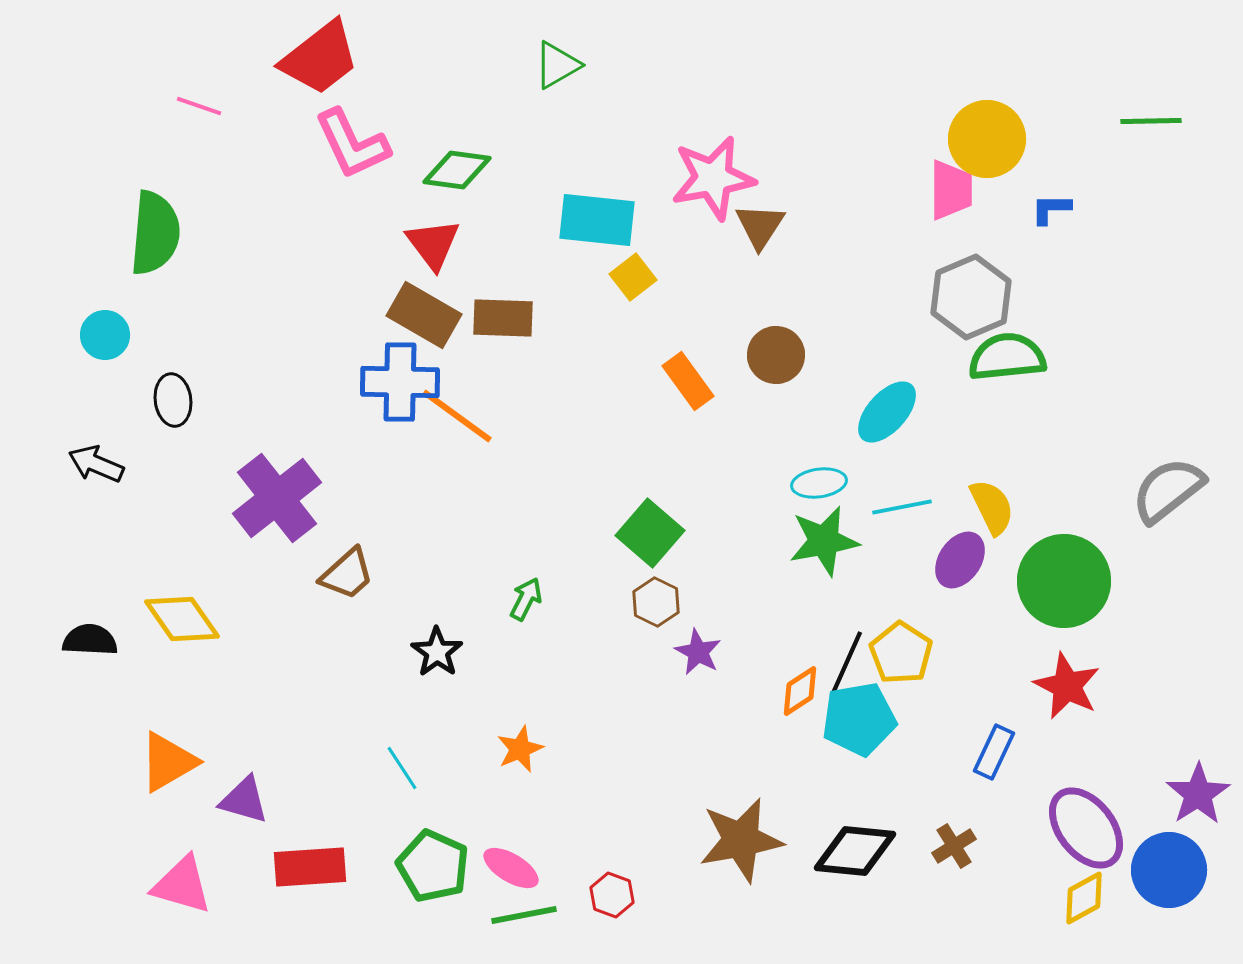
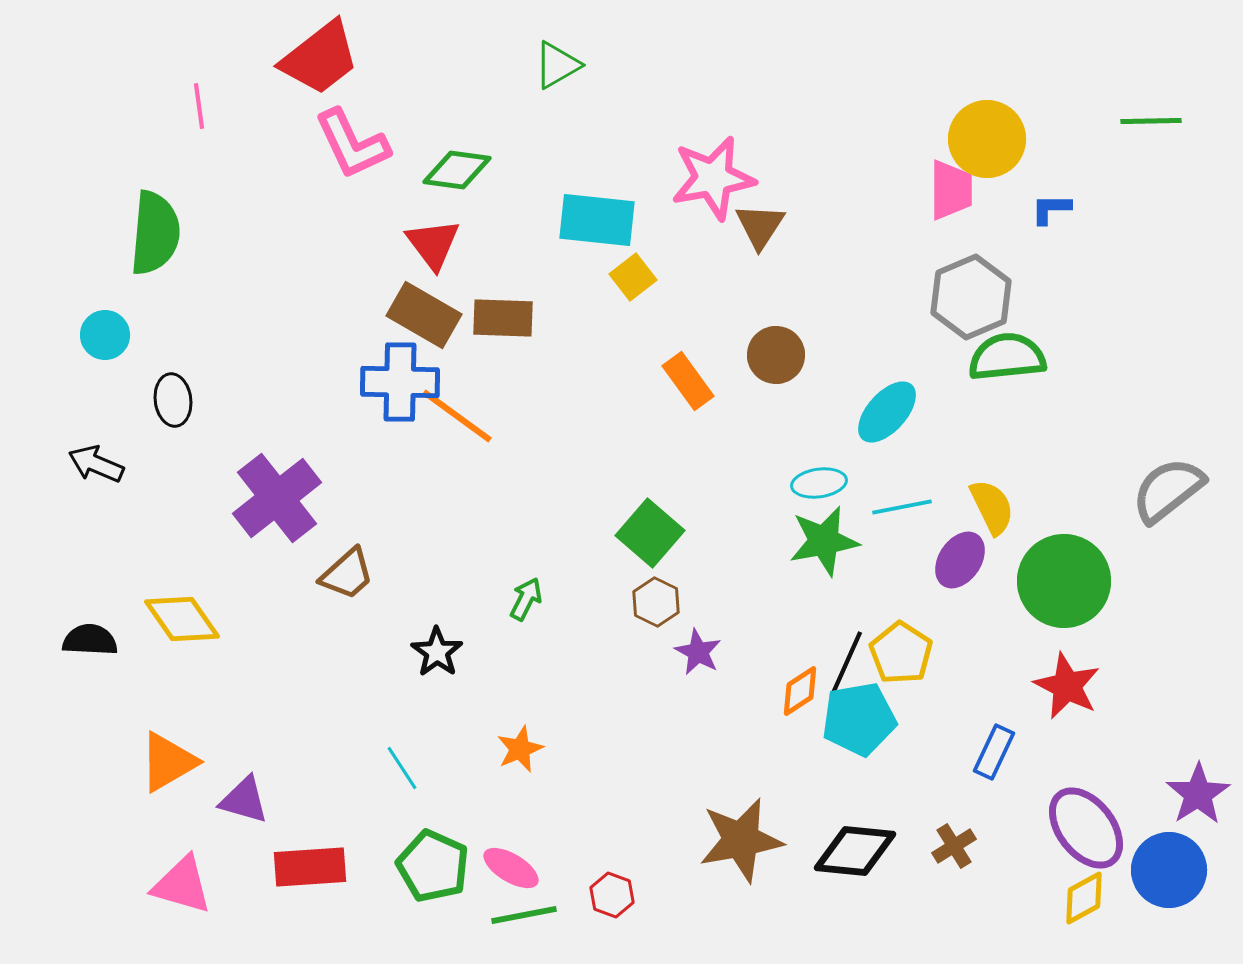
pink line at (199, 106): rotated 63 degrees clockwise
